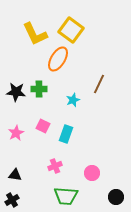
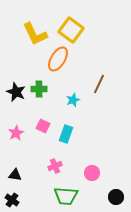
black star: rotated 18 degrees clockwise
black cross: rotated 24 degrees counterclockwise
